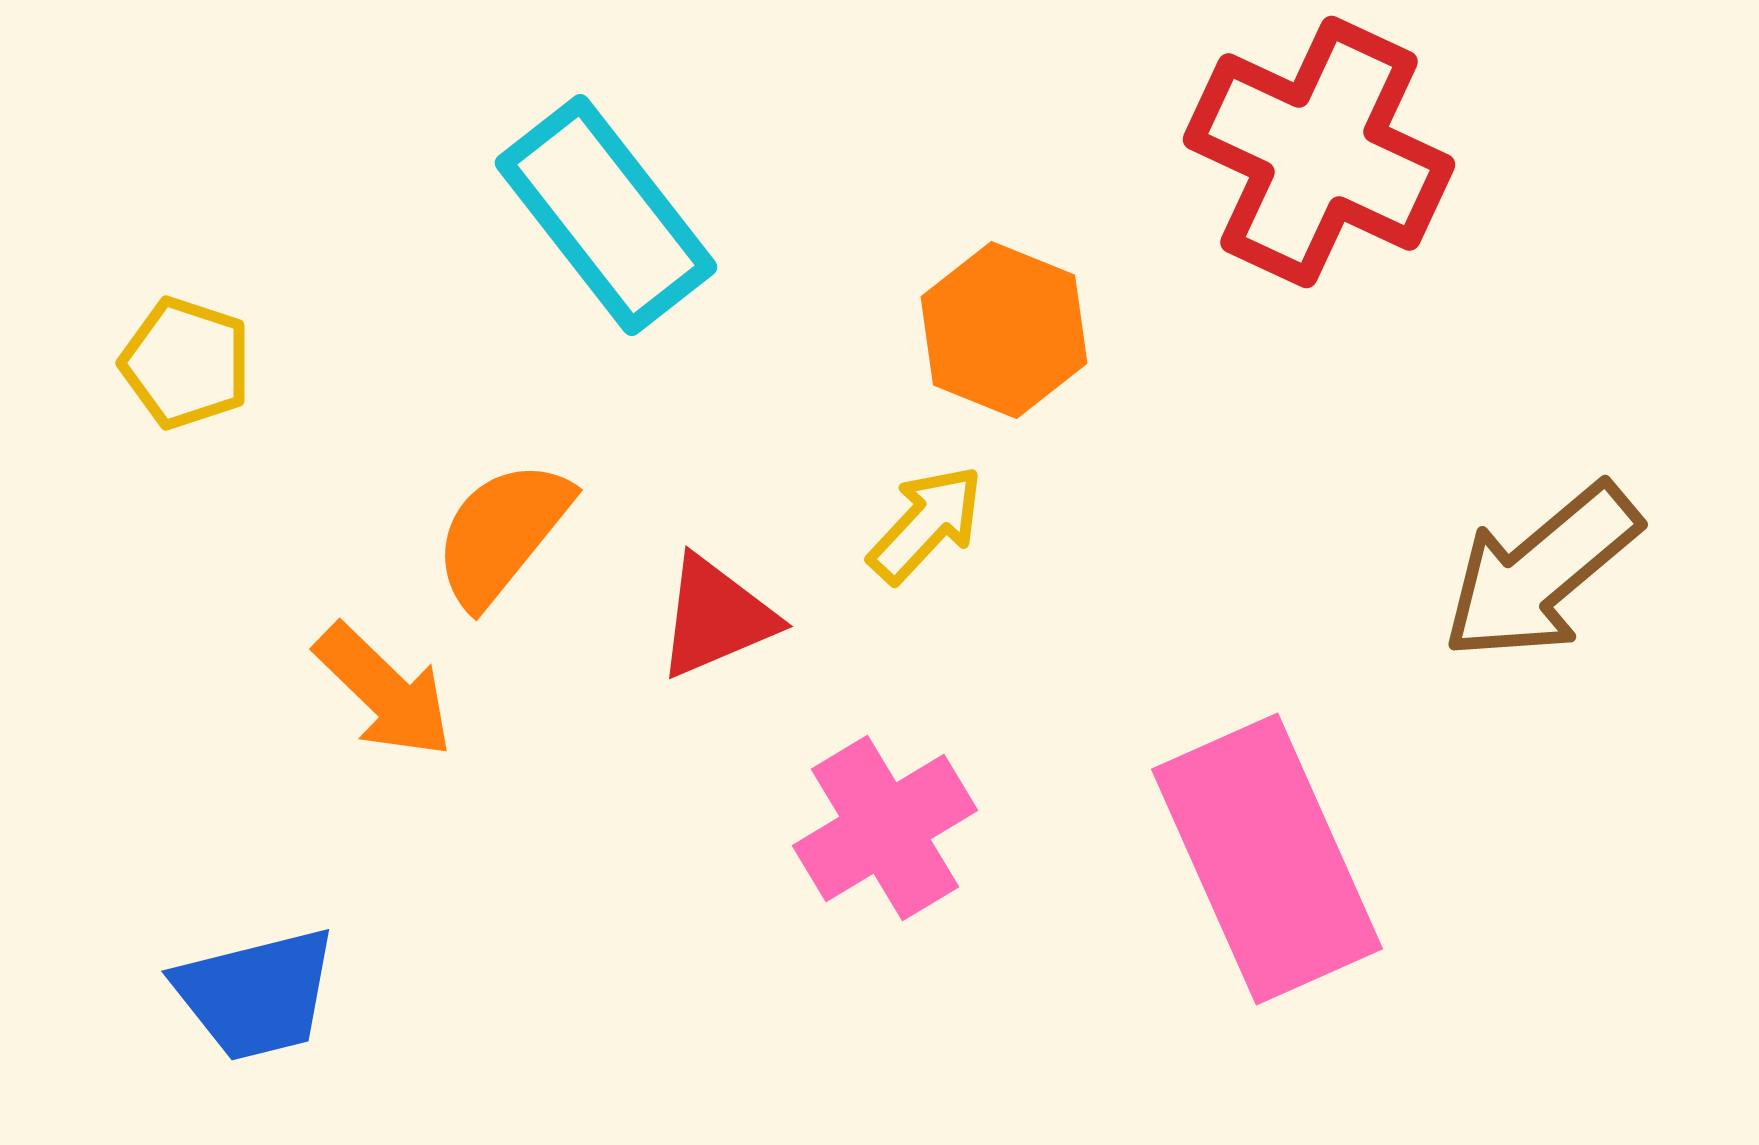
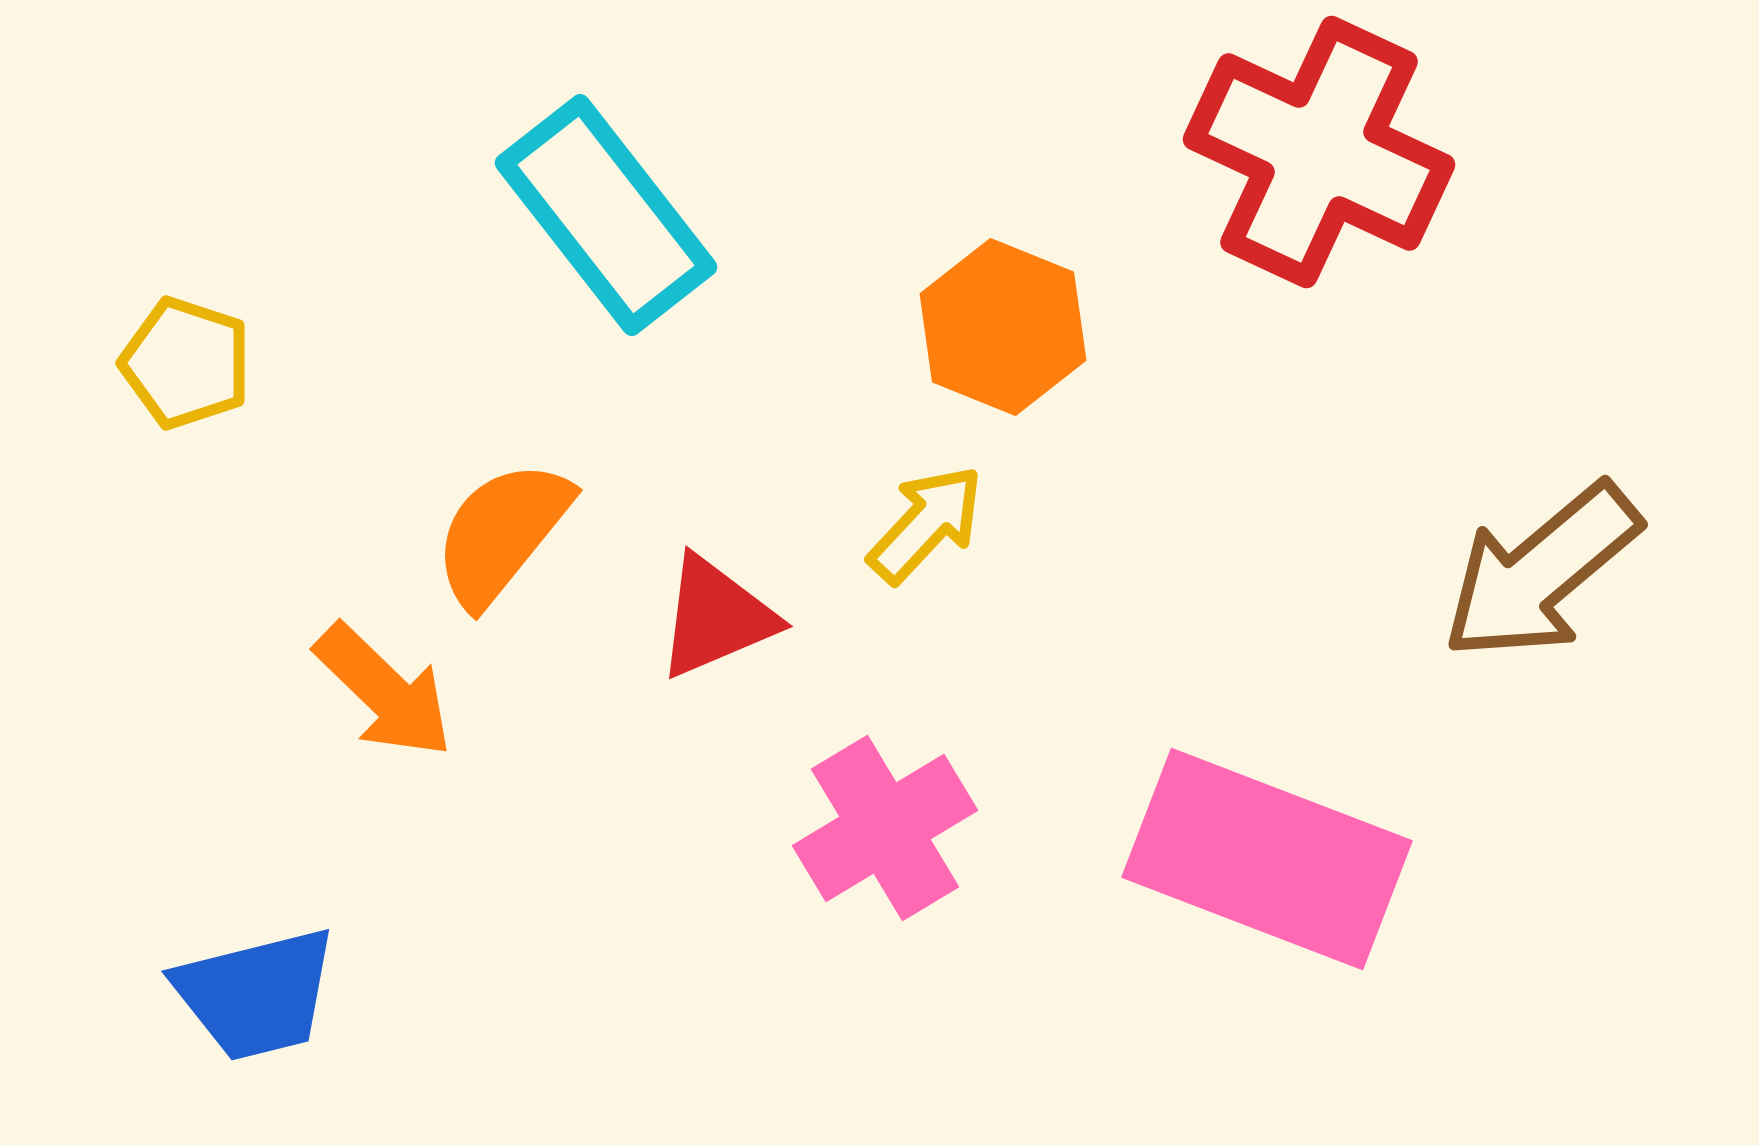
orange hexagon: moved 1 px left, 3 px up
pink rectangle: rotated 45 degrees counterclockwise
